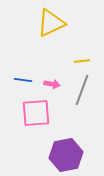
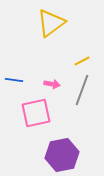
yellow triangle: rotated 12 degrees counterclockwise
yellow line: rotated 21 degrees counterclockwise
blue line: moved 9 px left
pink square: rotated 8 degrees counterclockwise
purple hexagon: moved 4 px left
